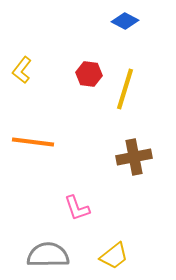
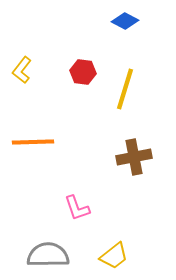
red hexagon: moved 6 px left, 2 px up
orange line: rotated 9 degrees counterclockwise
